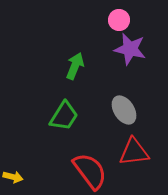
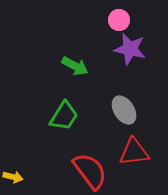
green arrow: rotated 96 degrees clockwise
